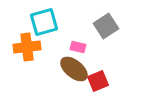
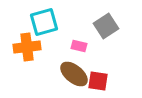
pink rectangle: moved 1 px right, 1 px up
brown ellipse: moved 5 px down
red square: rotated 30 degrees clockwise
